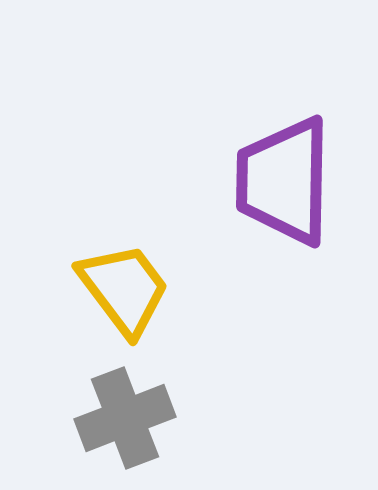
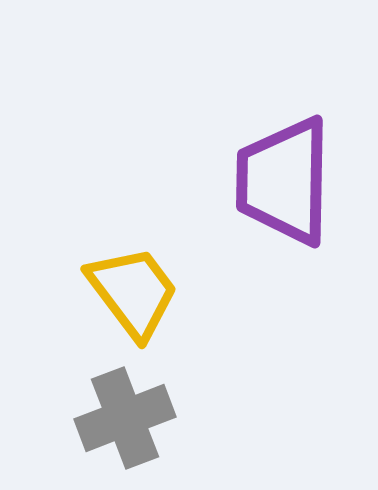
yellow trapezoid: moved 9 px right, 3 px down
